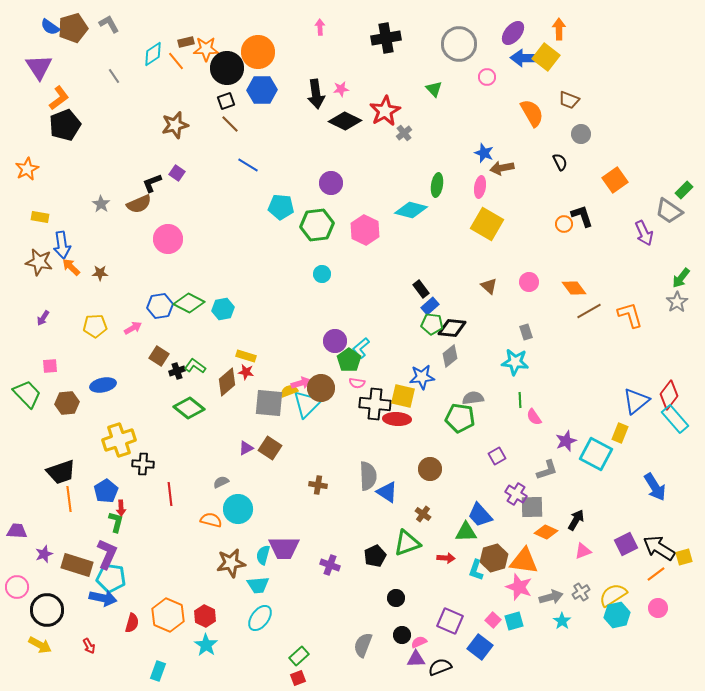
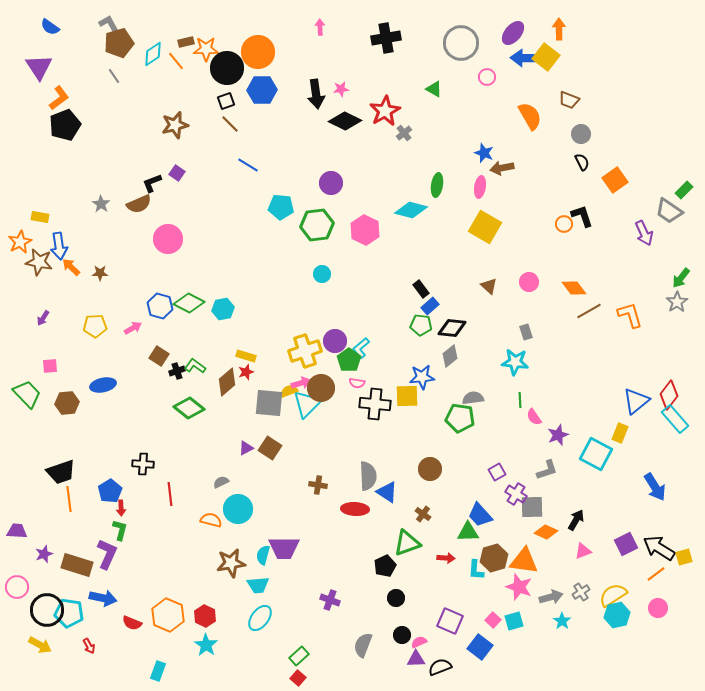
brown pentagon at (73, 28): moved 46 px right, 15 px down
gray circle at (459, 44): moved 2 px right, 1 px up
green triangle at (434, 89): rotated 18 degrees counterclockwise
orange semicircle at (532, 113): moved 2 px left, 3 px down
black semicircle at (560, 162): moved 22 px right
orange star at (27, 169): moved 7 px left, 73 px down
yellow square at (487, 224): moved 2 px left, 3 px down
blue arrow at (62, 245): moved 3 px left, 1 px down
blue hexagon at (160, 306): rotated 25 degrees clockwise
green pentagon at (432, 324): moved 11 px left, 1 px down
red star at (246, 372): rotated 28 degrees counterclockwise
yellow square at (403, 396): moved 4 px right; rotated 15 degrees counterclockwise
red ellipse at (397, 419): moved 42 px left, 90 px down
yellow cross at (119, 440): moved 186 px right, 89 px up
purple star at (566, 441): moved 8 px left, 6 px up
purple square at (497, 456): moved 16 px down
blue pentagon at (106, 491): moved 4 px right
green L-shape at (116, 522): moved 4 px right, 8 px down
green triangle at (466, 532): moved 2 px right
black pentagon at (375, 556): moved 10 px right, 10 px down
purple cross at (330, 565): moved 35 px down
cyan L-shape at (476, 570): rotated 15 degrees counterclockwise
cyan pentagon at (111, 578): moved 42 px left, 35 px down
red semicircle at (132, 623): rotated 96 degrees clockwise
red square at (298, 678): rotated 28 degrees counterclockwise
